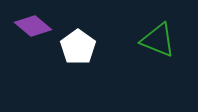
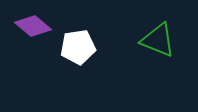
white pentagon: rotated 28 degrees clockwise
